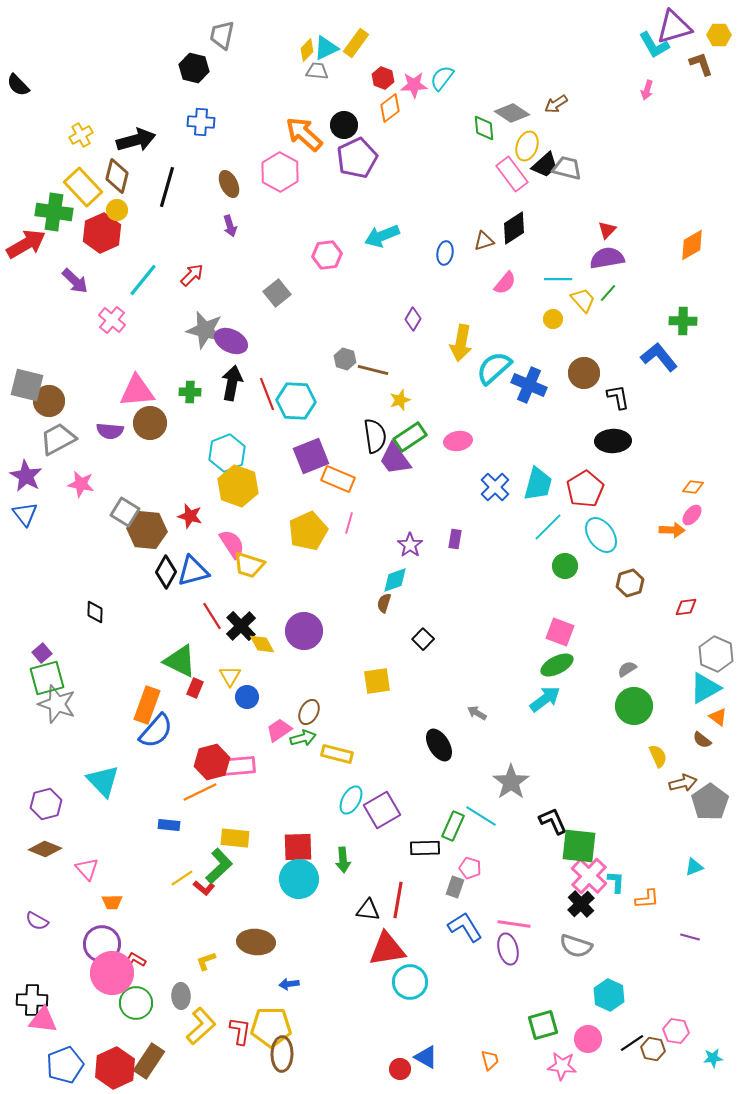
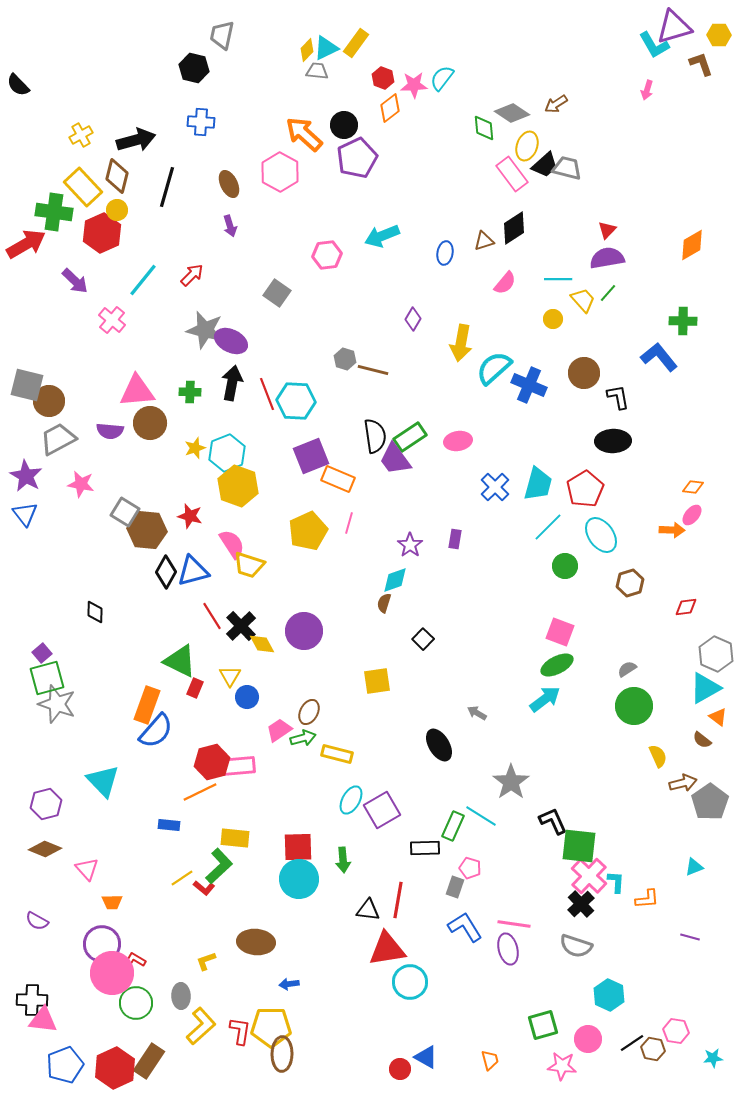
gray square at (277, 293): rotated 16 degrees counterclockwise
yellow star at (400, 400): moved 205 px left, 48 px down
